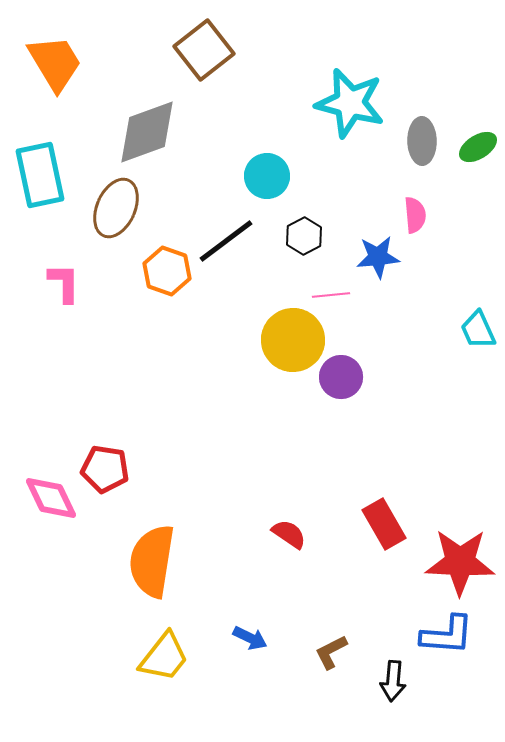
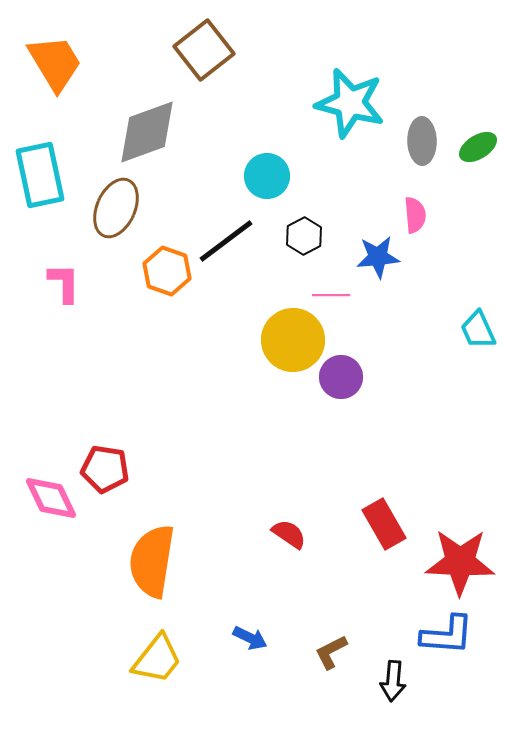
pink line: rotated 6 degrees clockwise
yellow trapezoid: moved 7 px left, 2 px down
